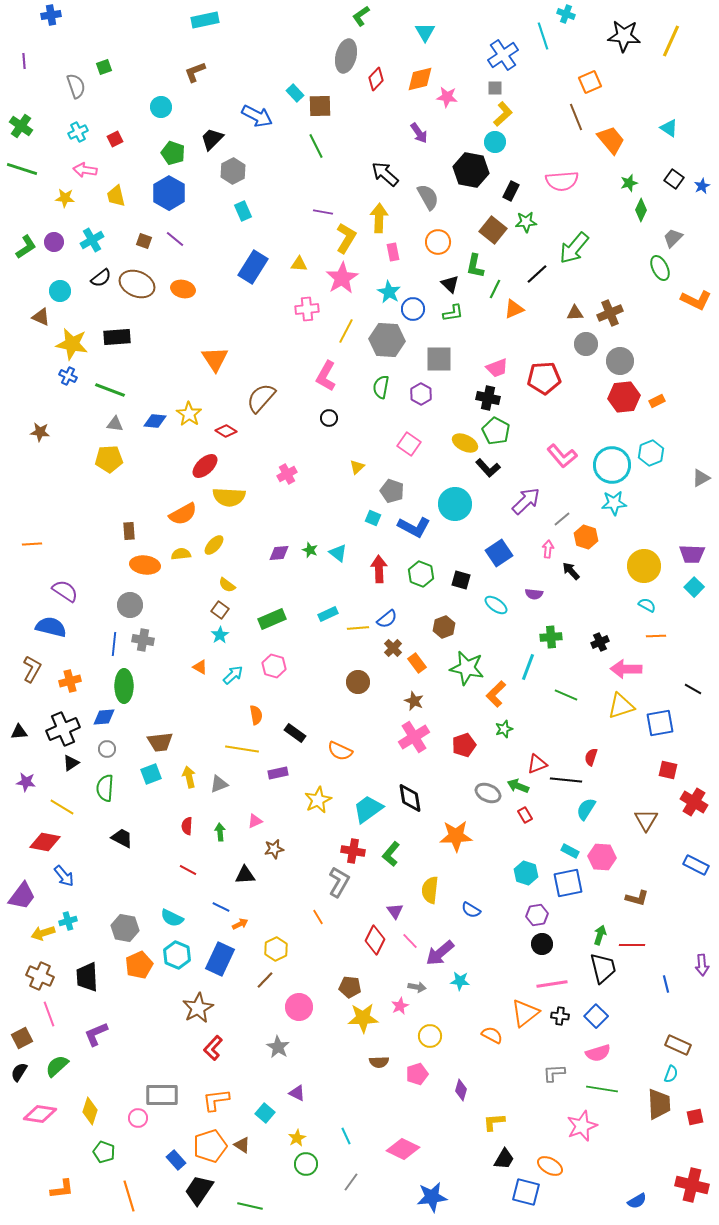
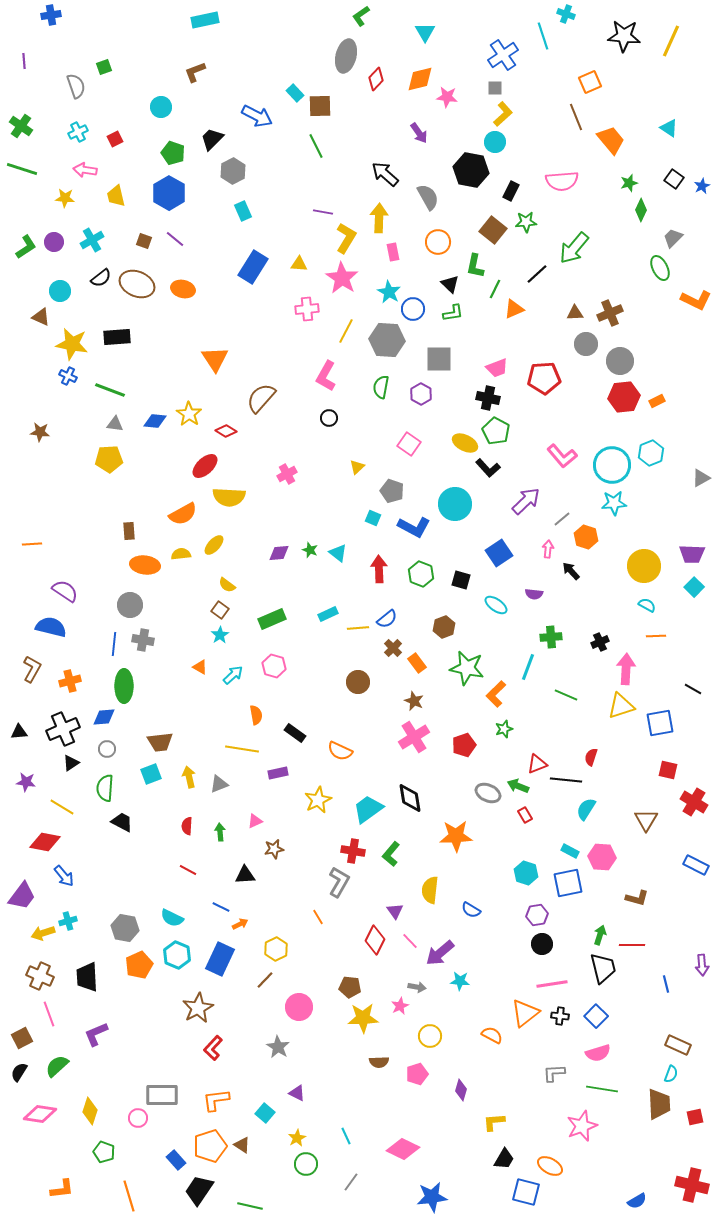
pink star at (342, 278): rotated 8 degrees counterclockwise
pink arrow at (626, 669): rotated 92 degrees clockwise
black trapezoid at (122, 838): moved 16 px up
